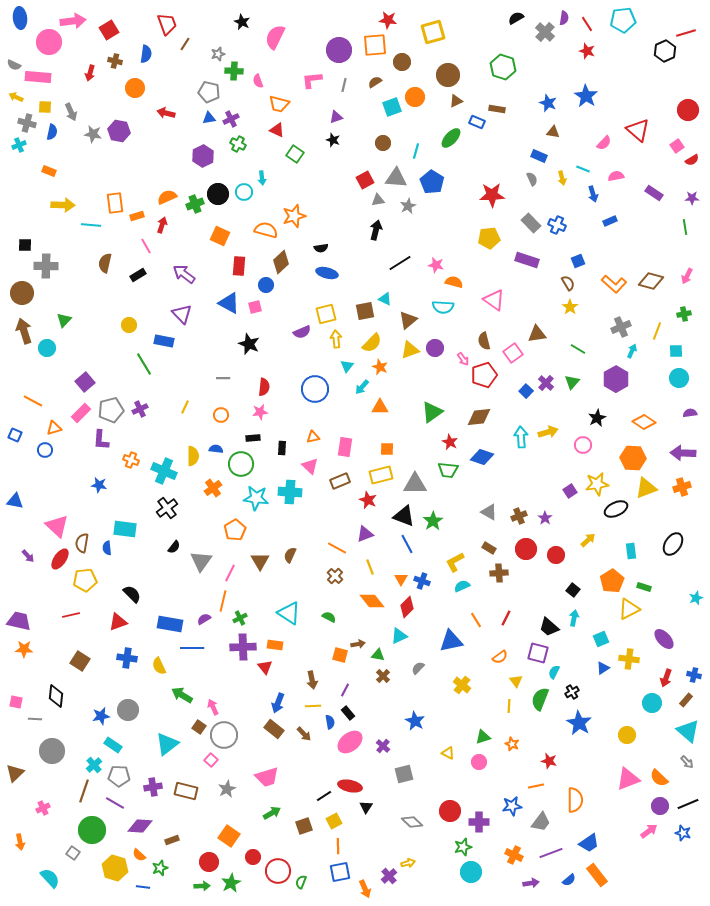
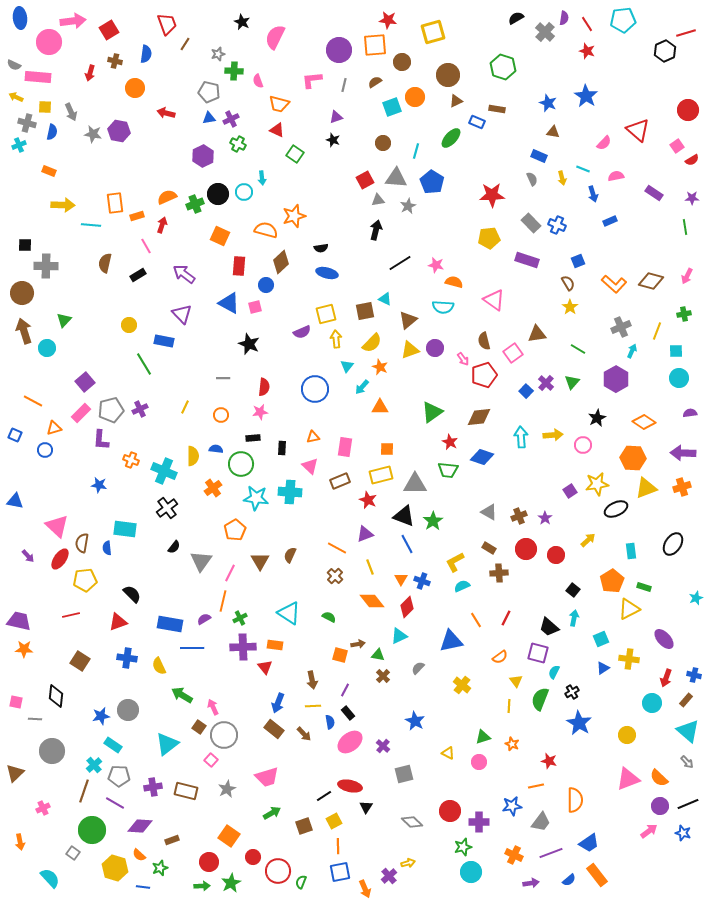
yellow arrow at (548, 432): moved 5 px right, 3 px down; rotated 12 degrees clockwise
